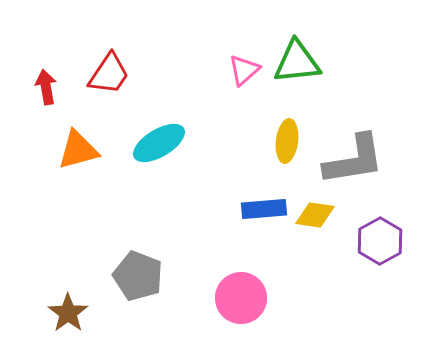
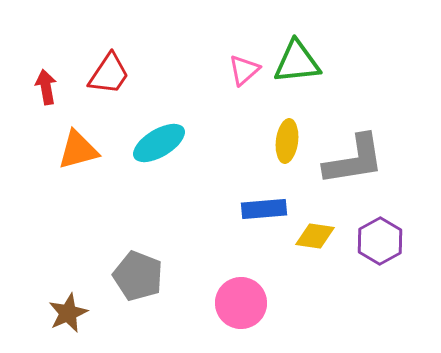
yellow diamond: moved 21 px down
pink circle: moved 5 px down
brown star: rotated 12 degrees clockwise
